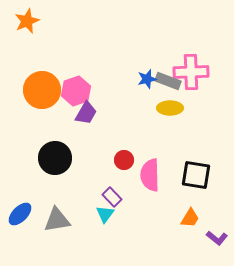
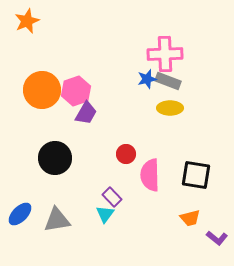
pink cross: moved 26 px left, 18 px up
red circle: moved 2 px right, 6 px up
orange trapezoid: rotated 45 degrees clockwise
